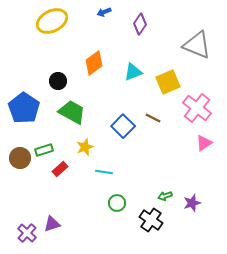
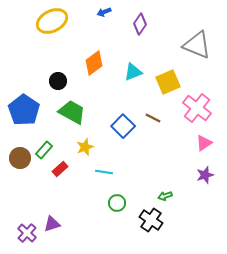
blue pentagon: moved 2 px down
green rectangle: rotated 30 degrees counterclockwise
purple star: moved 13 px right, 28 px up
